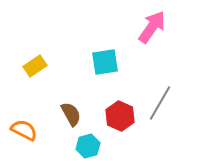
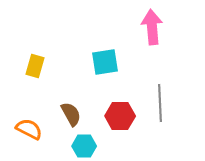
pink arrow: rotated 40 degrees counterclockwise
yellow rectangle: rotated 40 degrees counterclockwise
gray line: rotated 33 degrees counterclockwise
red hexagon: rotated 24 degrees counterclockwise
orange semicircle: moved 5 px right, 1 px up
cyan hexagon: moved 4 px left; rotated 15 degrees clockwise
